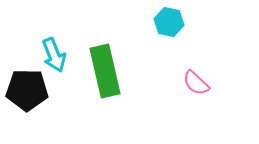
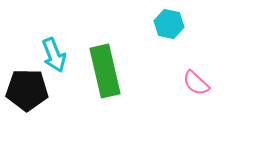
cyan hexagon: moved 2 px down
